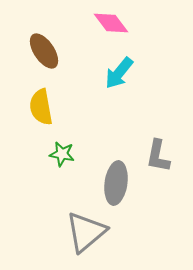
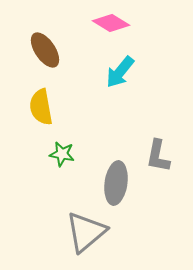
pink diamond: rotated 21 degrees counterclockwise
brown ellipse: moved 1 px right, 1 px up
cyan arrow: moved 1 px right, 1 px up
